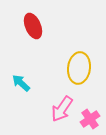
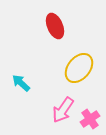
red ellipse: moved 22 px right
yellow ellipse: rotated 32 degrees clockwise
pink arrow: moved 1 px right, 1 px down
